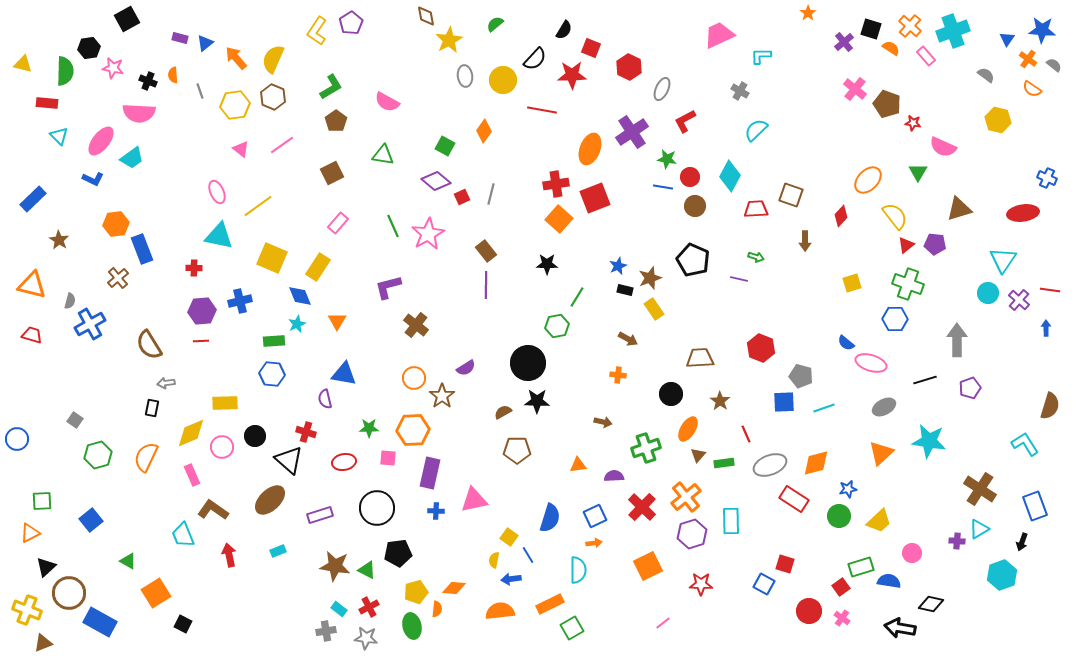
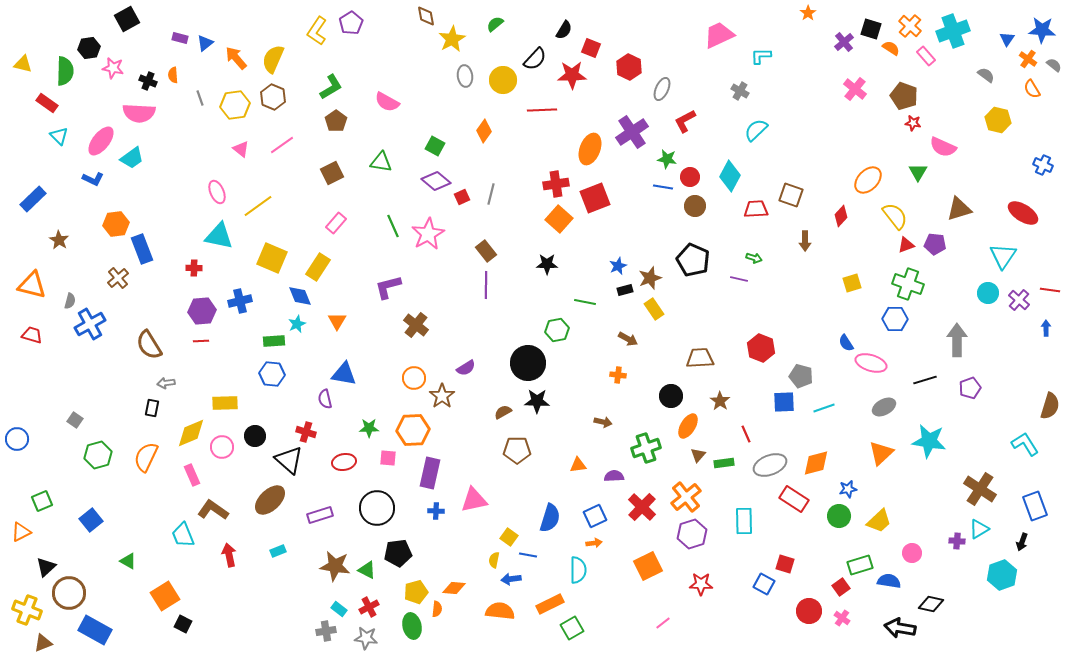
yellow star at (449, 40): moved 3 px right, 1 px up
orange semicircle at (1032, 89): rotated 24 degrees clockwise
gray line at (200, 91): moved 7 px down
red rectangle at (47, 103): rotated 30 degrees clockwise
brown pentagon at (887, 104): moved 17 px right, 8 px up
red line at (542, 110): rotated 12 degrees counterclockwise
green square at (445, 146): moved 10 px left
green triangle at (383, 155): moved 2 px left, 7 px down
blue cross at (1047, 178): moved 4 px left, 13 px up
red ellipse at (1023, 213): rotated 40 degrees clockwise
pink rectangle at (338, 223): moved 2 px left
red triangle at (906, 245): rotated 18 degrees clockwise
green arrow at (756, 257): moved 2 px left, 1 px down
cyan triangle at (1003, 260): moved 4 px up
black rectangle at (625, 290): rotated 28 degrees counterclockwise
green line at (577, 297): moved 8 px right, 5 px down; rotated 70 degrees clockwise
green hexagon at (557, 326): moved 4 px down
blue semicircle at (846, 343): rotated 18 degrees clockwise
black circle at (671, 394): moved 2 px down
orange ellipse at (688, 429): moved 3 px up
green square at (42, 501): rotated 20 degrees counterclockwise
cyan rectangle at (731, 521): moved 13 px right
orange triangle at (30, 533): moved 9 px left, 1 px up
blue line at (528, 555): rotated 48 degrees counterclockwise
green rectangle at (861, 567): moved 1 px left, 2 px up
orange square at (156, 593): moved 9 px right, 3 px down
orange semicircle at (500, 611): rotated 12 degrees clockwise
blue rectangle at (100, 622): moved 5 px left, 8 px down
